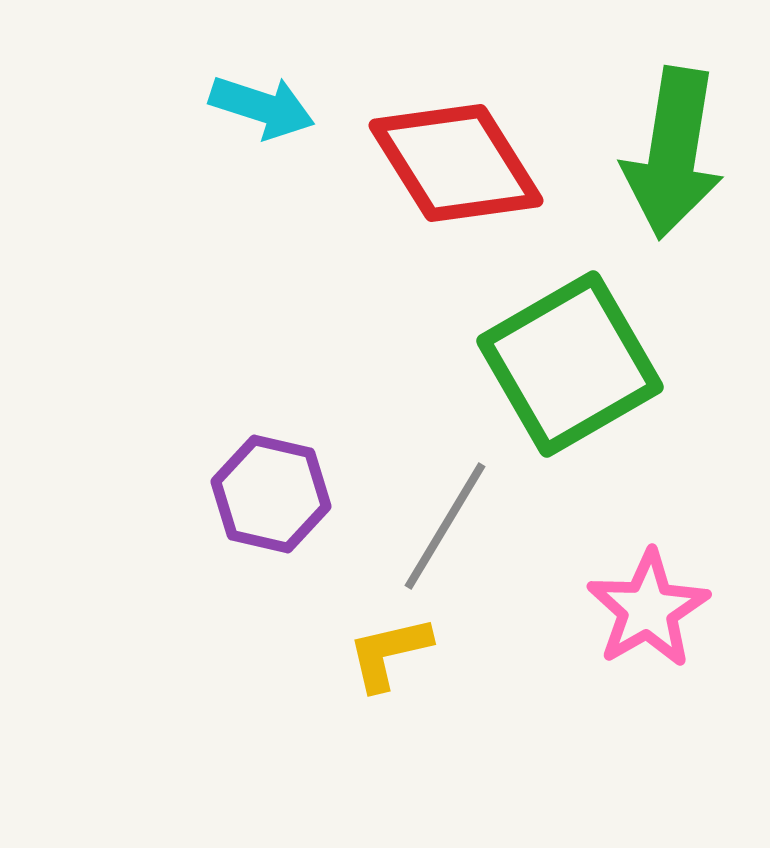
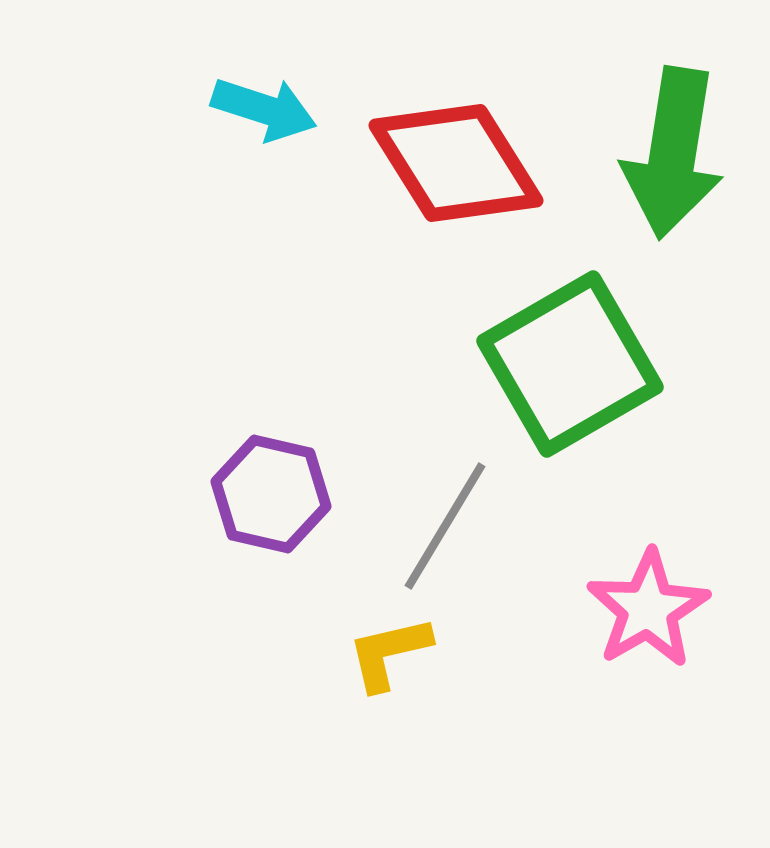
cyan arrow: moved 2 px right, 2 px down
